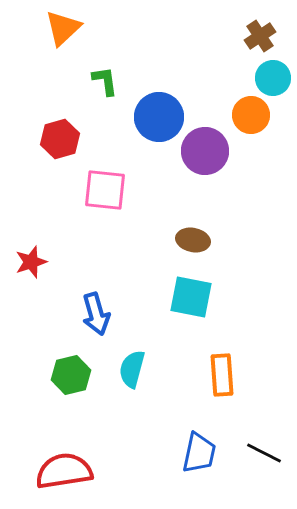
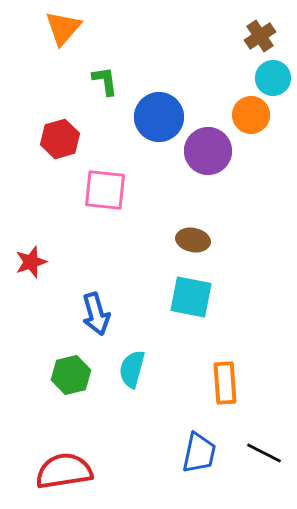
orange triangle: rotated 6 degrees counterclockwise
purple circle: moved 3 px right
orange rectangle: moved 3 px right, 8 px down
